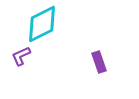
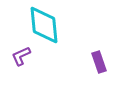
cyan diamond: moved 2 px right, 1 px down; rotated 69 degrees counterclockwise
